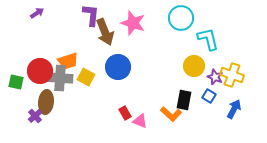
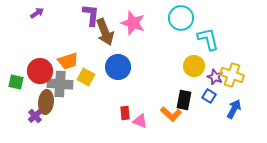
gray cross: moved 6 px down
red rectangle: rotated 24 degrees clockwise
